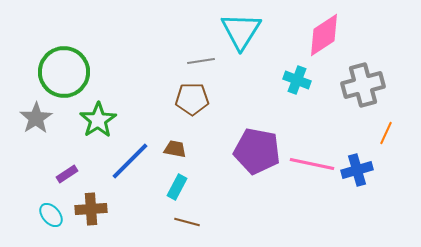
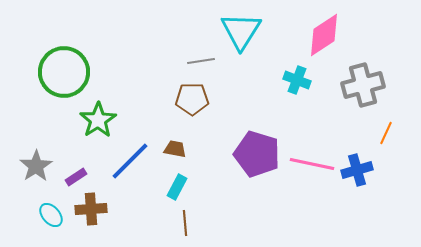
gray star: moved 48 px down
purple pentagon: moved 3 px down; rotated 6 degrees clockwise
purple rectangle: moved 9 px right, 3 px down
brown line: moved 2 px left, 1 px down; rotated 70 degrees clockwise
